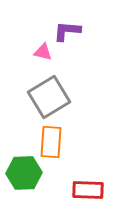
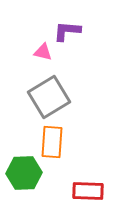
orange rectangle: moved 1 px right
red rectangle: moved 1 px down
